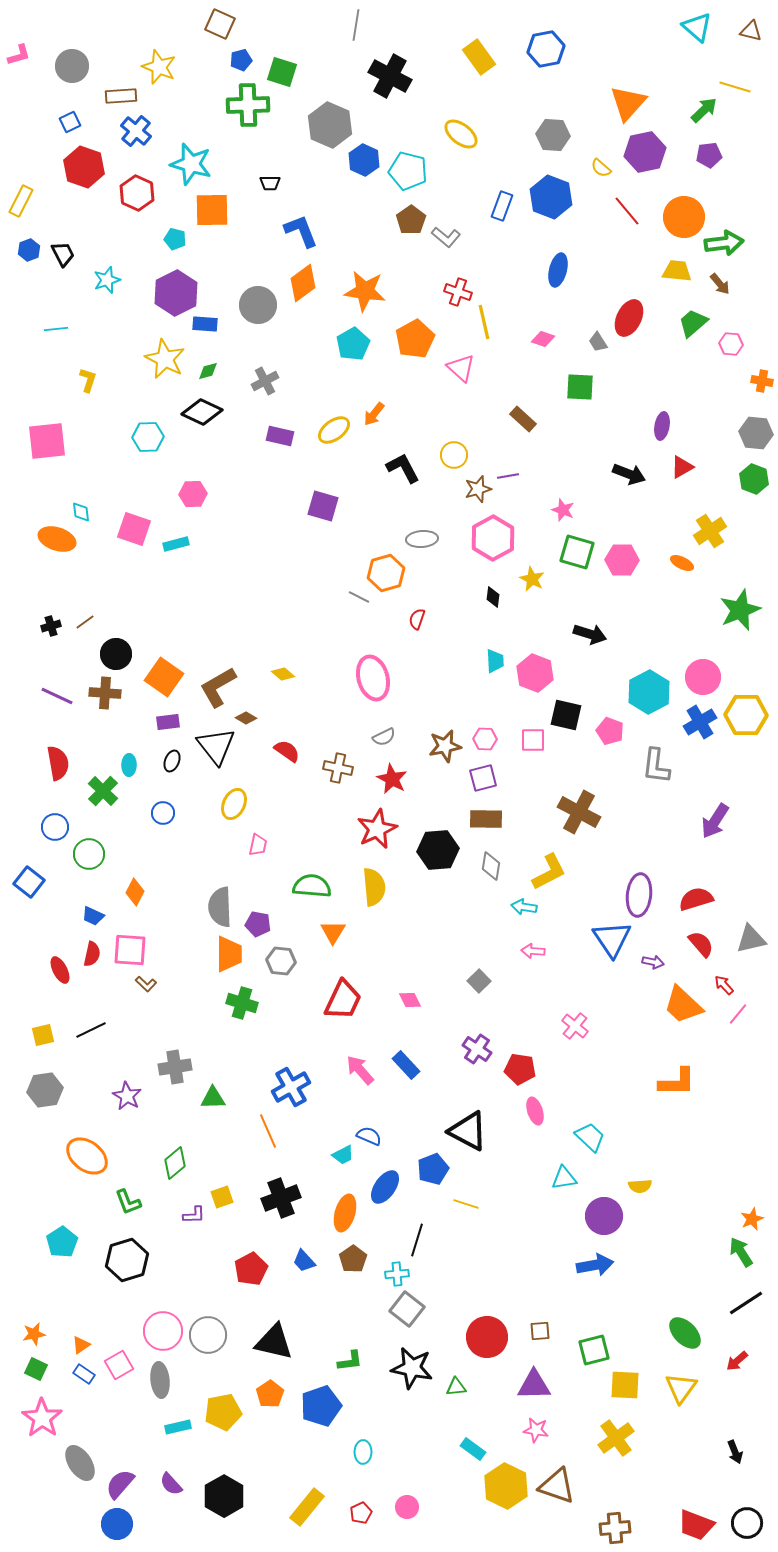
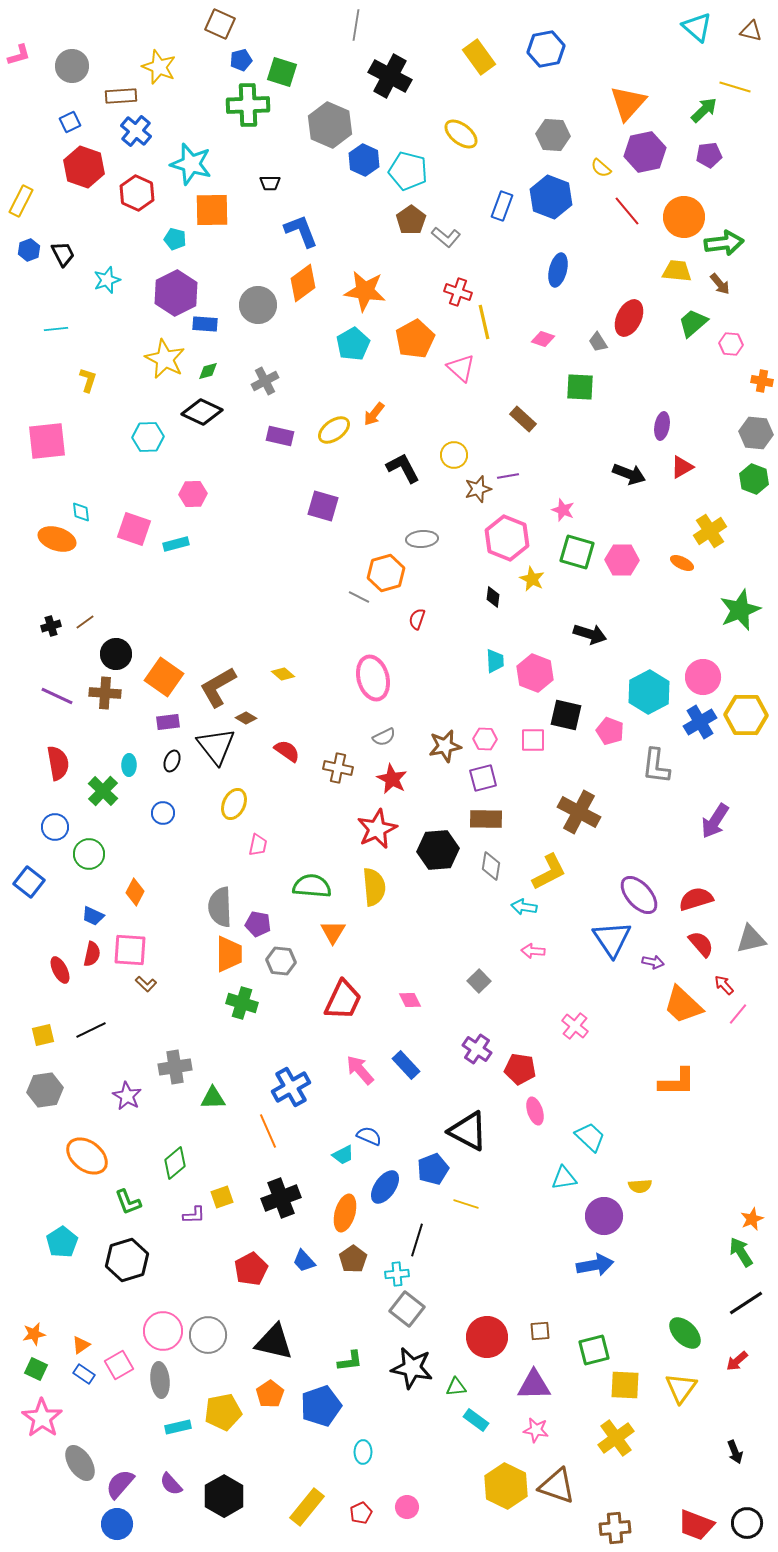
pink hexagon at (493, 538): moved 14 px right; rotated 9 degrees counterclockwise
purple ellipse at (639, 895): rotated 48 degrees counterclockwise
cyan rectangle at (473, 1449): moved 3 px right, 29 px up
